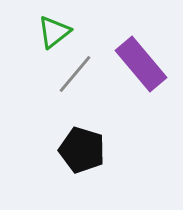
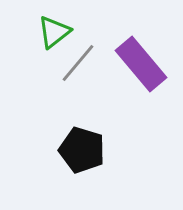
gray line: moved 3 px right, 11 px up
